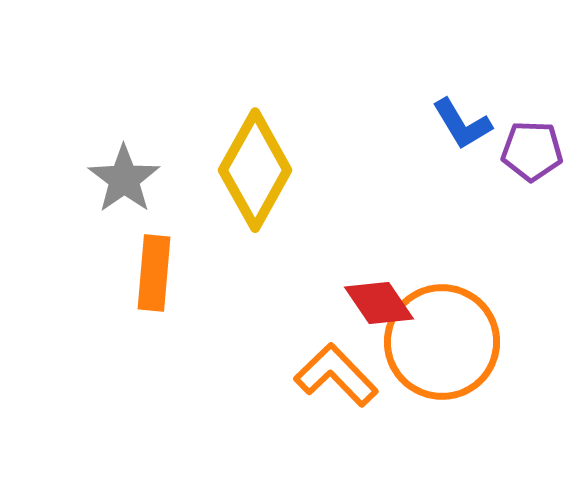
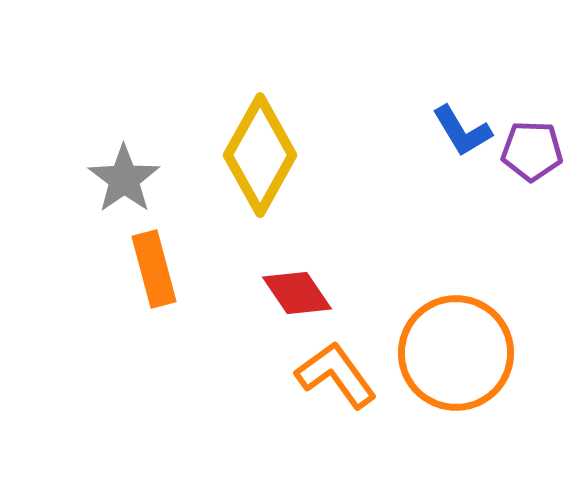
blue L-shape: moved 7 px down
yellow diamond: moved 5 px right, 15 px up
orange rectangle: moved 4 px up; rotated 20 degrees counterclockwise
red diamond: moved 82 px left, 10 px up
orange circle: moved 14 px right, 11 px down
orange L-shape: rotated 8 degrees clockwise
